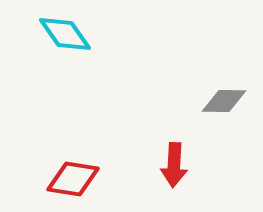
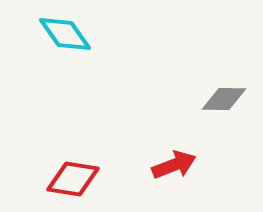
gray diamond: moved 2 px up
red arrow: rotated 114 degrees counterclockwise
